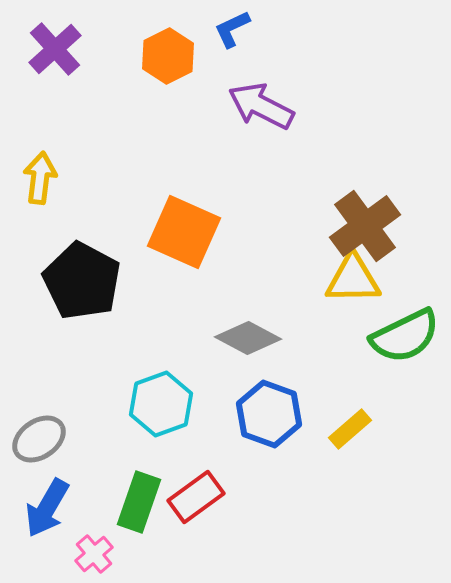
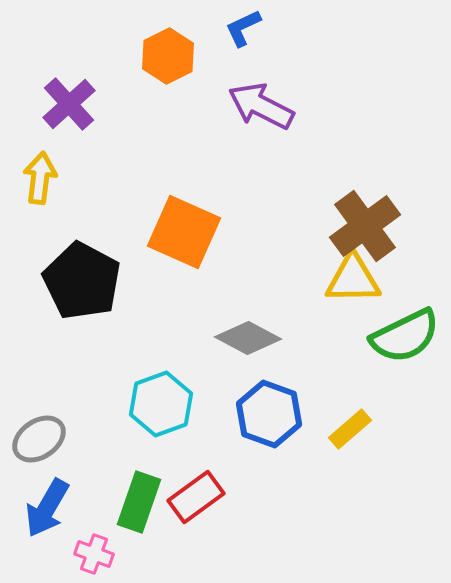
blue L-shape: moved 11 px right, 1 px up
purple cross: moved 14 px right, 55 px down
pink cross: rotated 30 degrees counterclockwise
